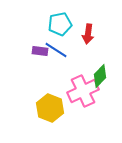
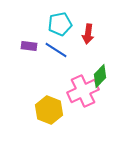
purple rectangle: moved 11 px left, 5 px up
yellow hexagon: moved 1 px left, 2 px down
